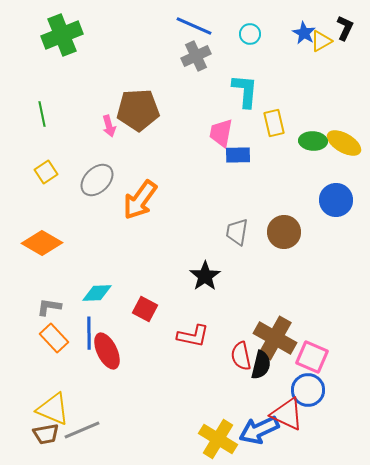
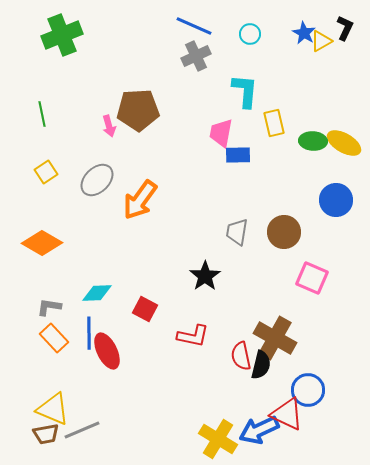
pink square at (312, 357): moved 79 px up
